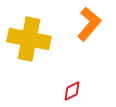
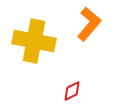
yellow cross: moved 5 px right, 2 px down
